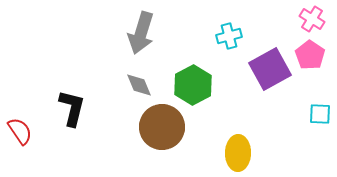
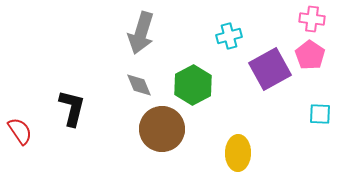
pink cross: rotated 25 degrees counterclockwise
brown circle: moved 2 px down
